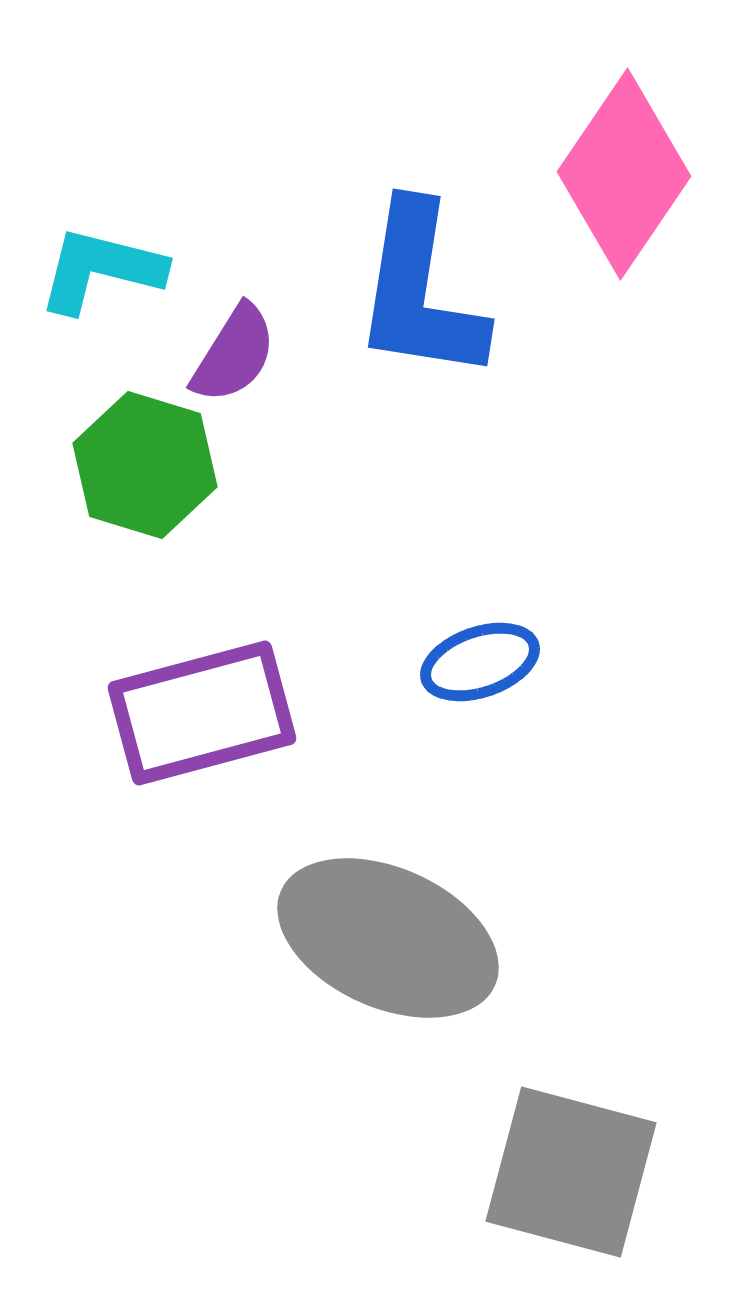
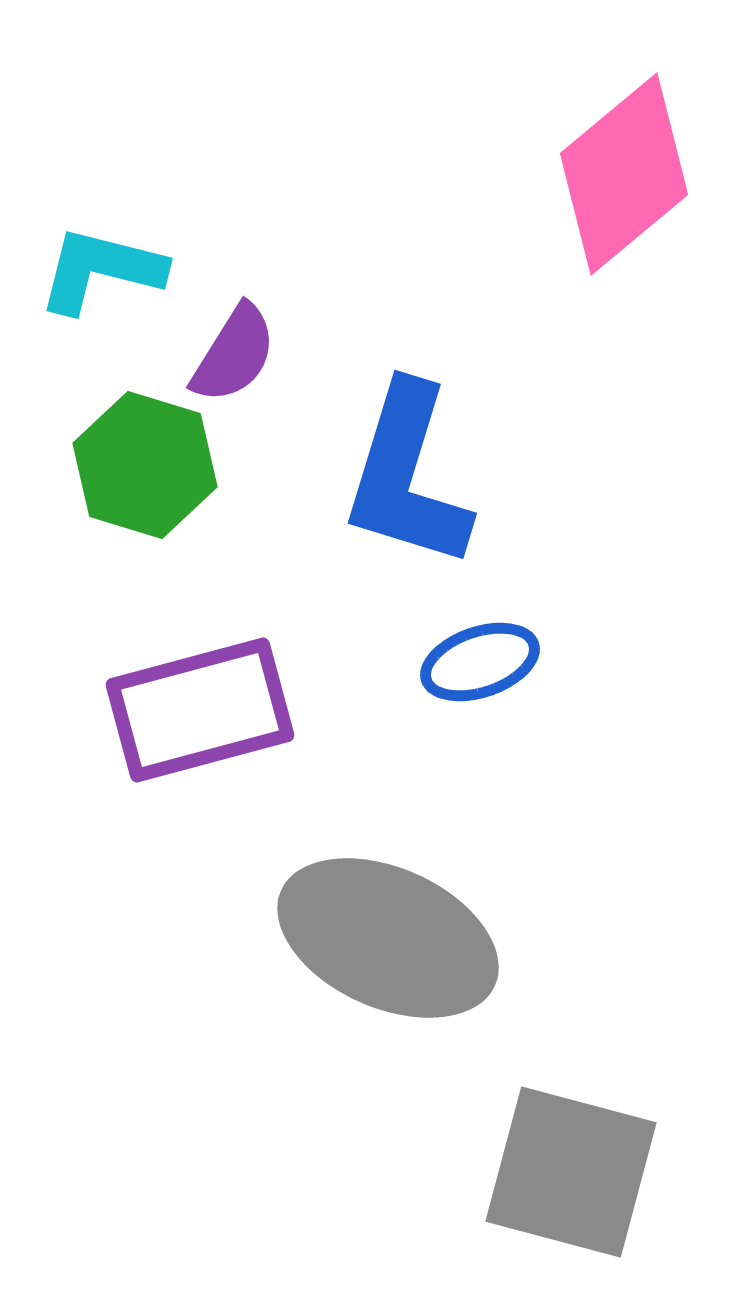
pink diamond: rotated 16 degrees clockwise
blue L-shape: moved 13 px left, 184 px down; rotated 8 degrees clockwise
purple rectangle: moved 2 px left, 3 px up
